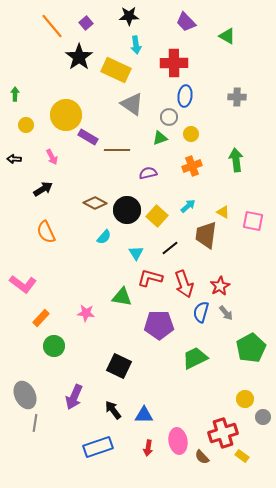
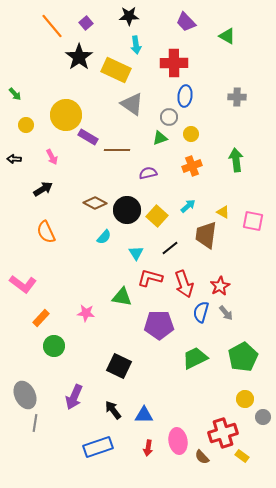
green arrow at (15, 94): rotated 136 degrees clockwise
green pentagon at (251, 348): moved 8 px left, 9 px down
